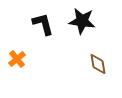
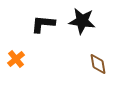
black L-shape: rotated 70 degrees counterclockwise
orange cross: moved 1 px left
